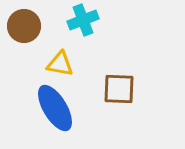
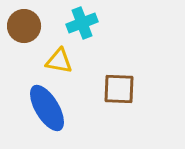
cyan cross: moved 1 px left, 3 px down
yellow triangle: moved 1 px left, 3 px up
blue ellipse: moved 8 px left
